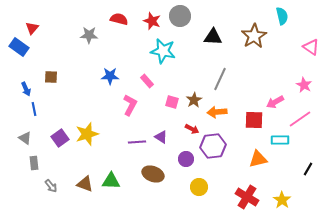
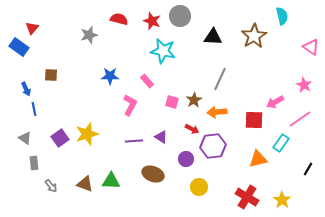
gray star at (89, 35): rotated 18 degrees counterclockwise
brown square at (51, 77): moved 2 px up
cyan rectangle at (280, 140): moved 1 px right, 3 px down; rotated 54 degrees counterclockwise
purple line at (137, 142): moved 3 px left, 1 px up
